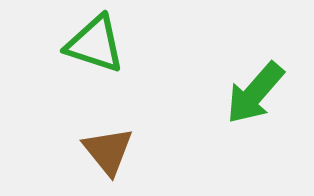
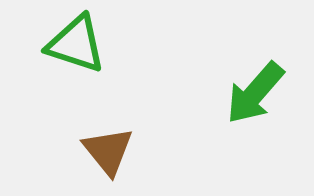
green triangle: moved 19 px left
